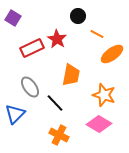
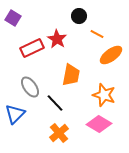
black circle: moved 1 px right
orange ellipse: moved 1 px left, 1 px down
orange cross: moved 2 px up; rotated 24 degrees clockwise
